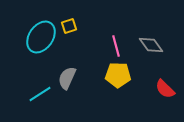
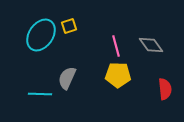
cyan ellipse: moved 2 px up
red semicircle: rotated 140 degrees counterclockwise
cyan line: rotated 35 degrees clockwise
